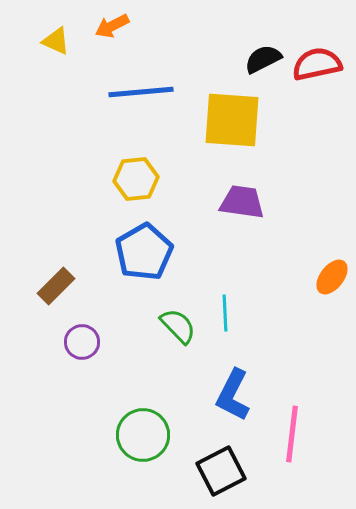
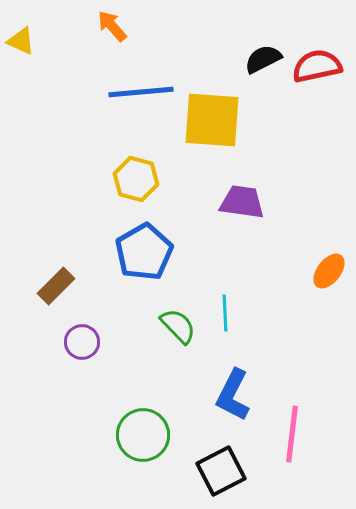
orange arrow: rotated 76 degrees clockwise
yellow triangle: moved 35 px left
red semicircle: moved 2 px down
yellow square: moved 20 px left
yellow hexagon: rotated 21 degrees clockwise
orange ellipse: moved 3 px left, 6 px up
